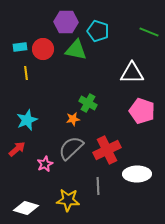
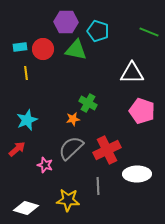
pink star: moved 1 px down; rotated 28 degrees counterclockwise
